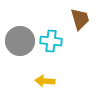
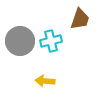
brown trapezoid: rotated 35 degrees clockwise
cyan cross: rotated 20 degrees counterclockwise
